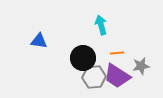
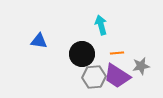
black circle: moved 1 px left, 4 px up
